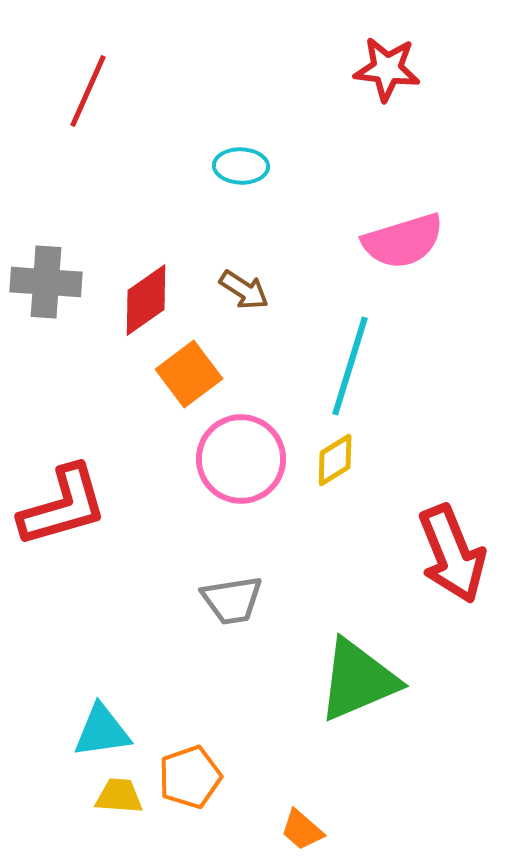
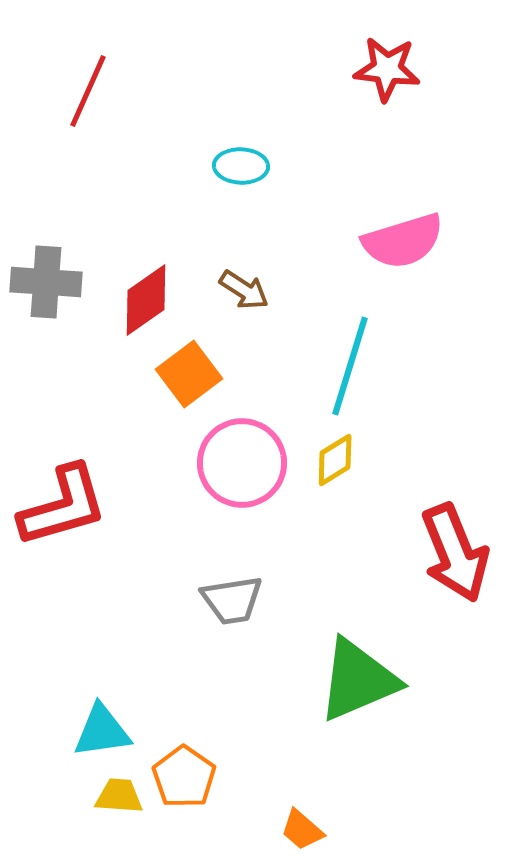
pink circle: moved 1 px right, 4 px down
red arrow: moved 3 px right, 1 px up
orange pentagon: moved 6 px left; rotated 18 degrees counterclockwise
